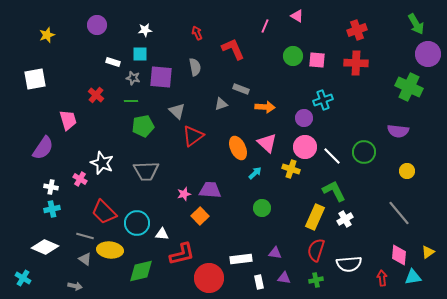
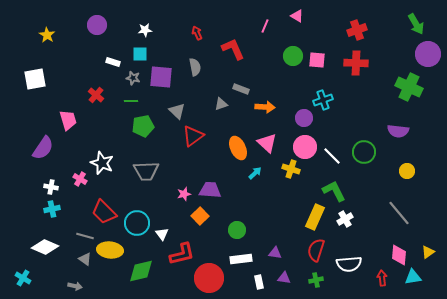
yellow star at (47, 35): rotated 21 degrees counterclockwise
green circle at (262, 208): moved 25 px left, 22 px down
white triangle at (162, 234): rotated 48 degrees clockwise
